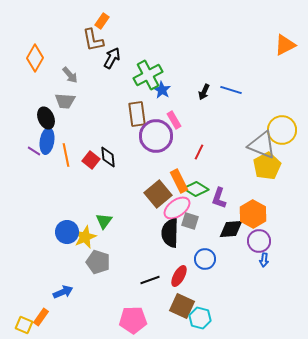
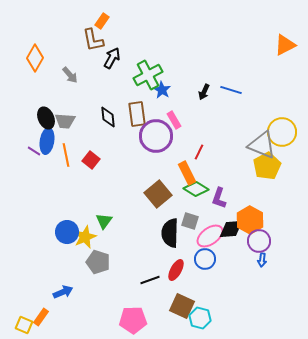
gray trapezoid at (65, 101): moved 20 px down
yellow circle at (282, 130): moved 2 px down
black diamond at (108, 157): moved 40 px up
orange rectangle at (179, 181): moved 8 px right, 8 px up
pink ellipse at (177, 208): moved 33 px right, 28 px down
orange hexagon at (253, 214): moved 3 px left, 6 px down
blue arrow at (264, 260): moved 2 px left
red ellipse at (179, 276): moved 3 px left, 6 px up
